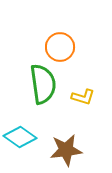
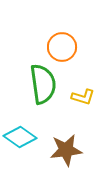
orange circle: moved 2 px right
